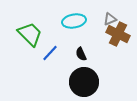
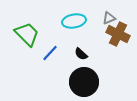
gray triangle: moved 1 px left, 1 px up
green trapezoid: moved 3 px left
black semicircle: rotated 24 degrees counterclockwise
